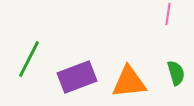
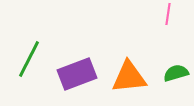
green semicircle: rotated 90 degrees counterclockwise
purple rectangle: moved 3 px up
orange triangle: moved 5 px up
